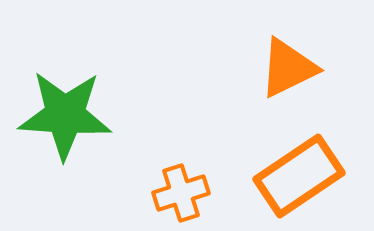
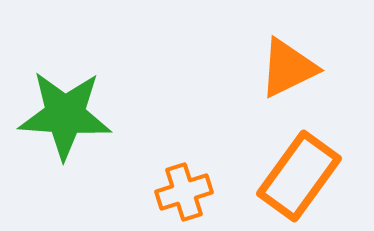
orange rectangle: rotated 20 degrees counterclockwise
orange cross: moved 3 px right, 1 px up
